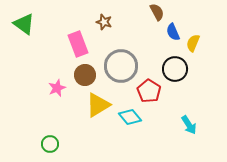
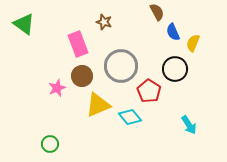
brown circle: moved 3 px left, 1 px down
yellow triangle: rotated 8 degrees clockwise
